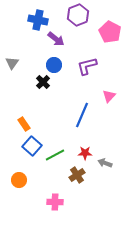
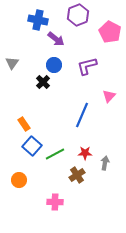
green line: moved 1 px up
gray arrow: rotated 80 degrees clockwise
